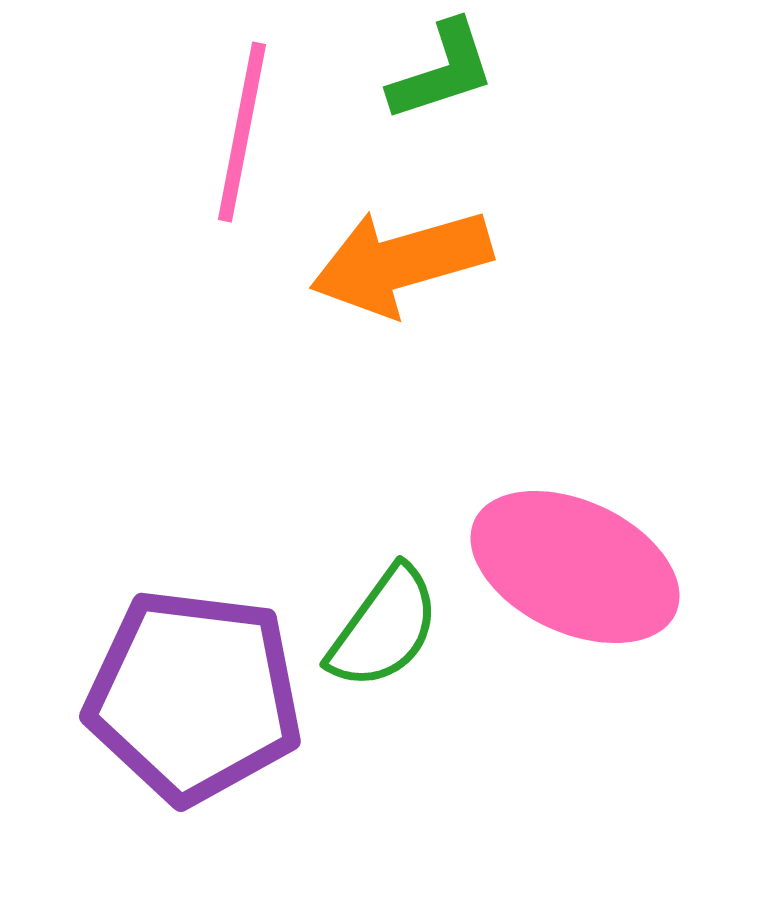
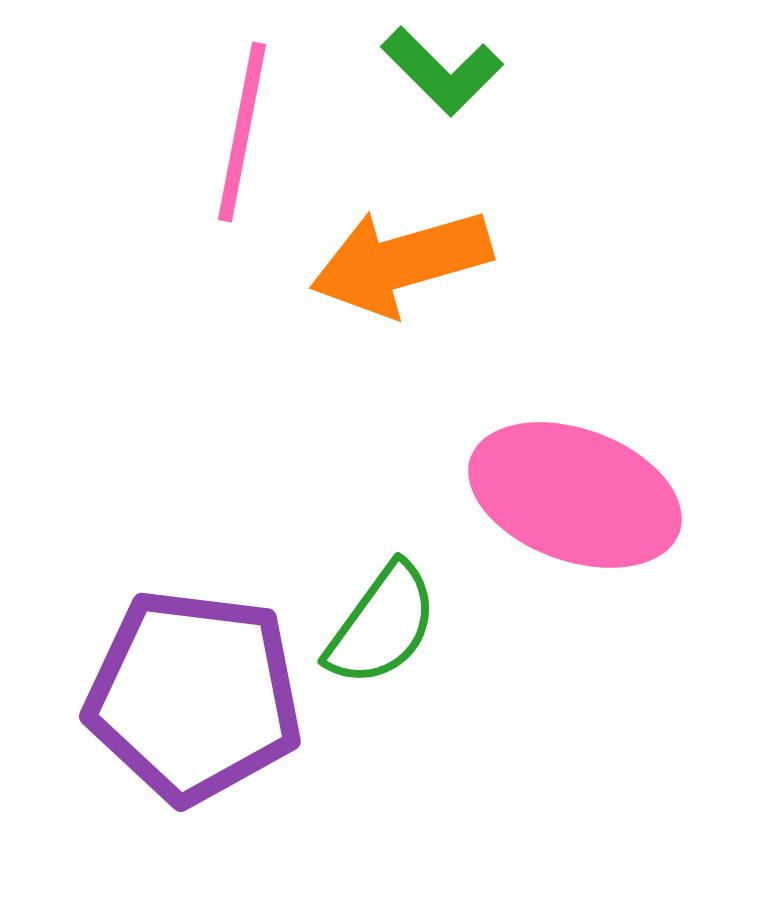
green L-shape: rotated 63 degrees clockwise
pink ellipse: moved 72 px up; rotated 5 degrees counterclockwise
green semicircle: moved 2 px left, 3 px up
